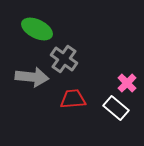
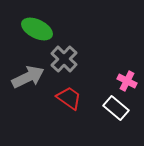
gray cross: rotated 8 degrees clockwise
gray arrow: moved 4 px left; rotated 32 degrees counterclockwise
pink cross: moved 2 px up; rotated 18 degrees counterclockwise
red trapezoid: moved 4 px left, 1 px up; rotated 40 degrees clockwise
